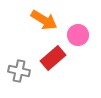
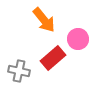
orange arrow: rotated 20 degrees clockwise
pink circle: moved 4 px down
